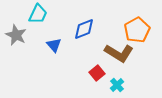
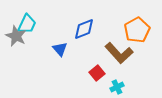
cyan trapezoid: moved 11 px left, 10 px down
gray star: moved 1 px down
blue triangle: moved 6 px right, 4 px down
brown L-shape: rotated 16 degrees clockwise
cyan cross: moved 2 px down; rotated 16 degrees clockwise
